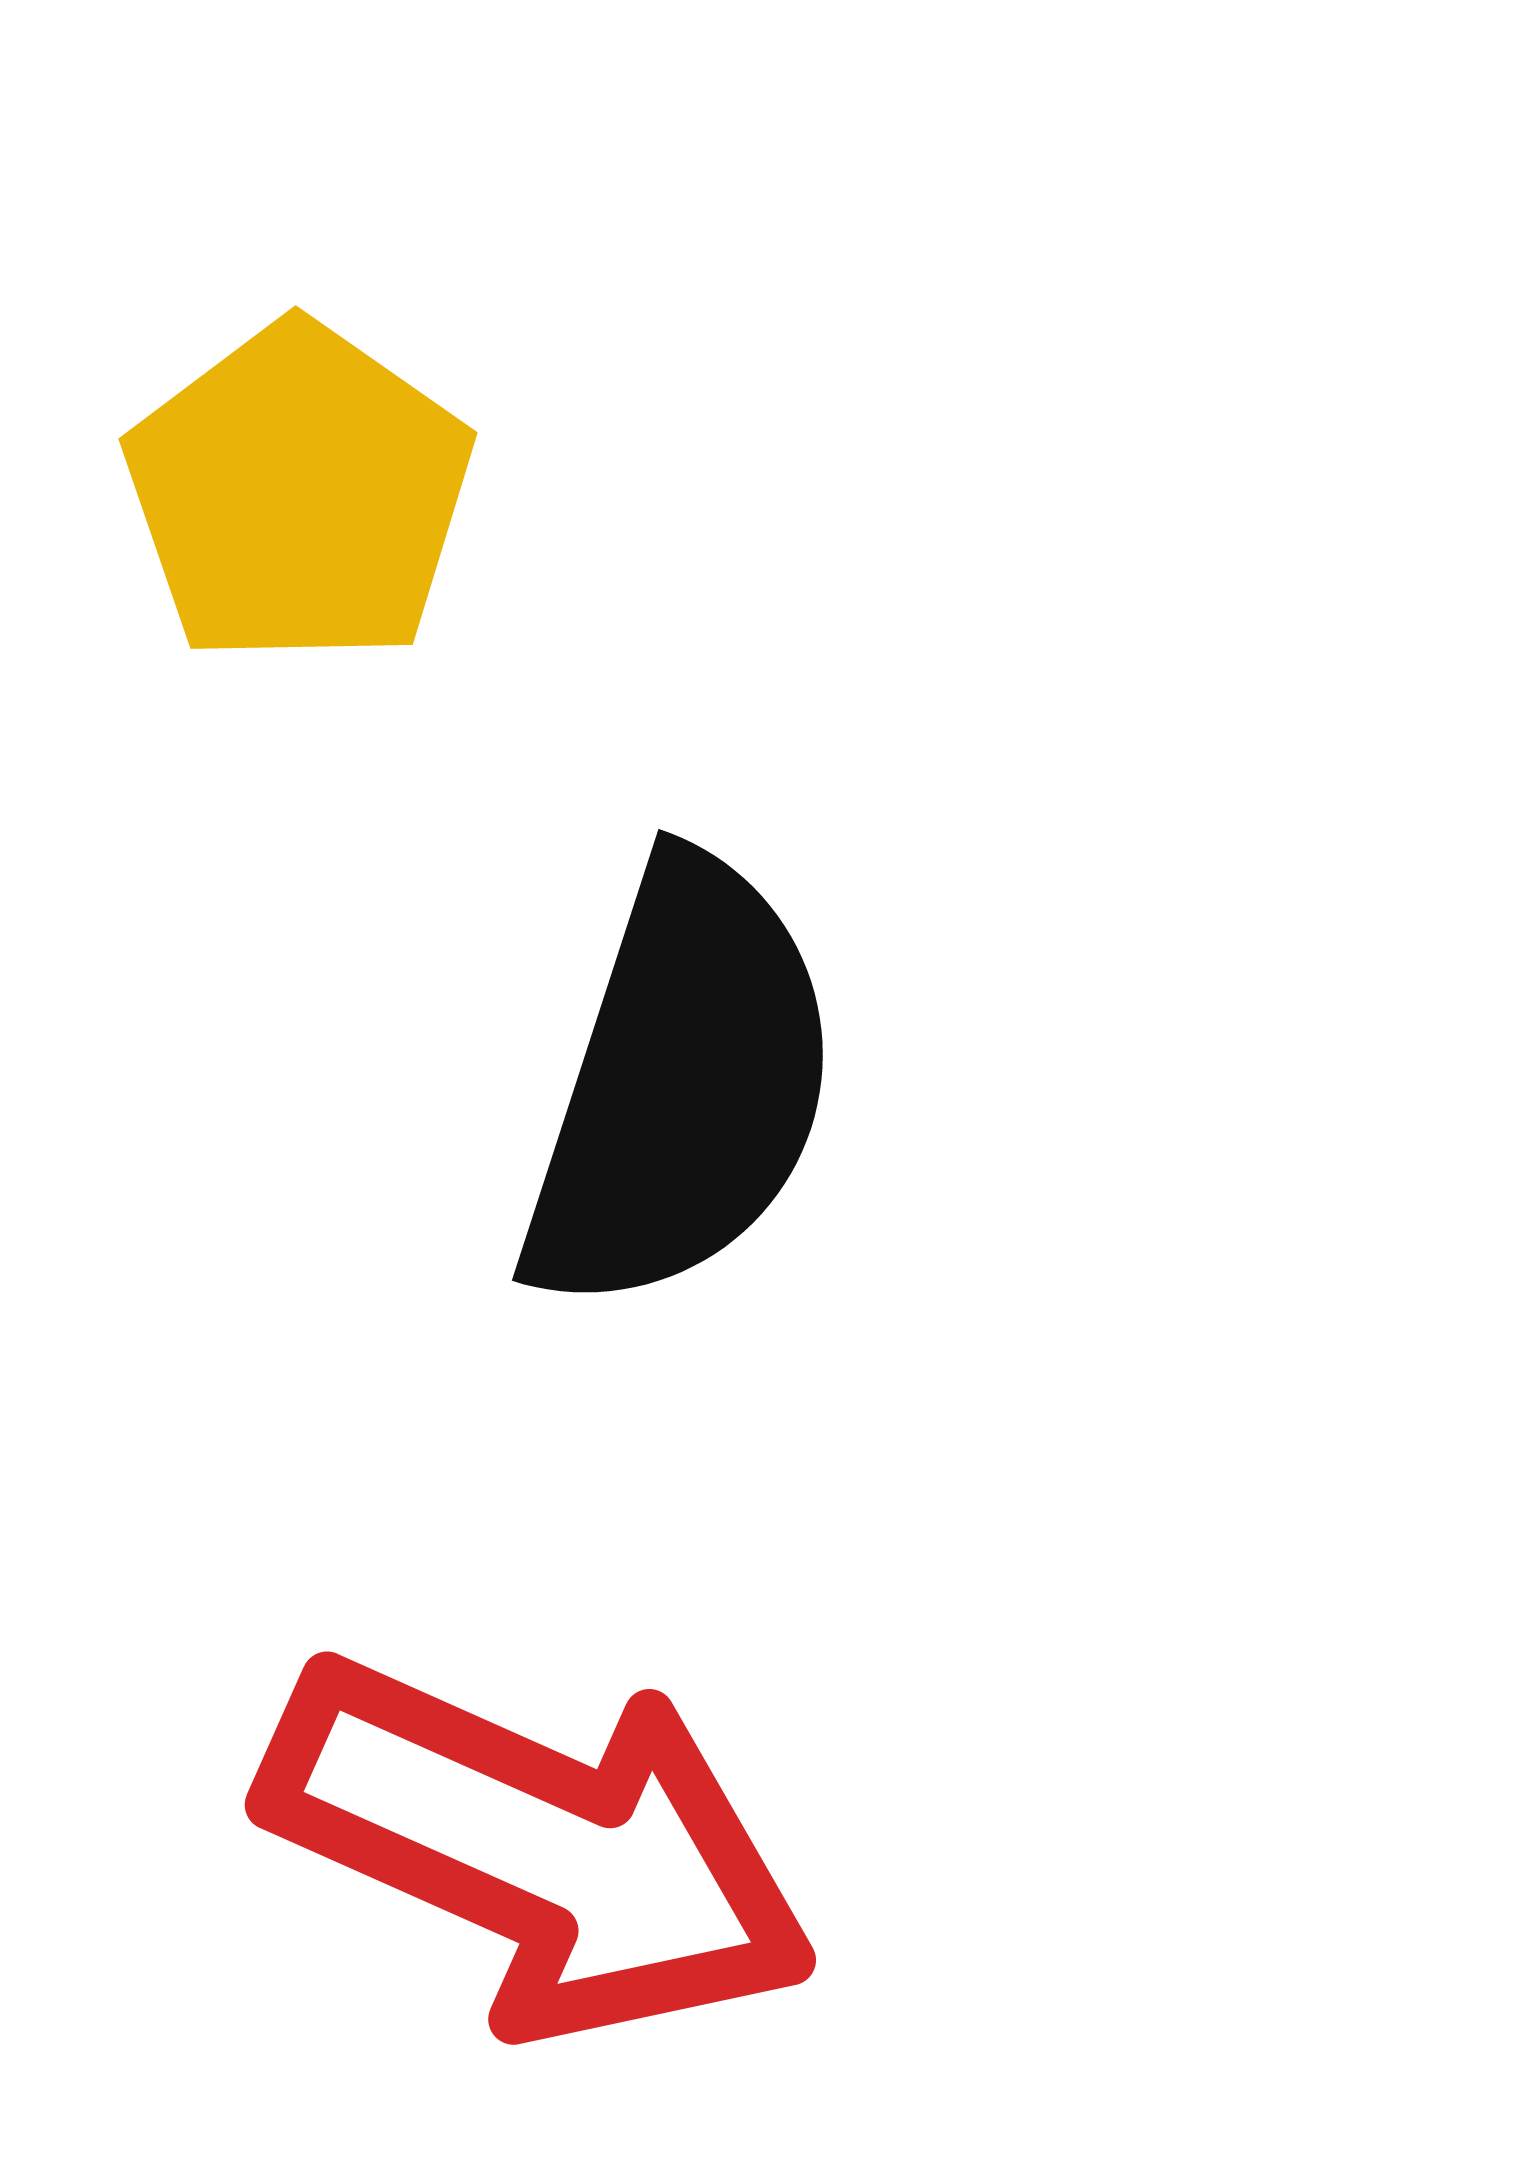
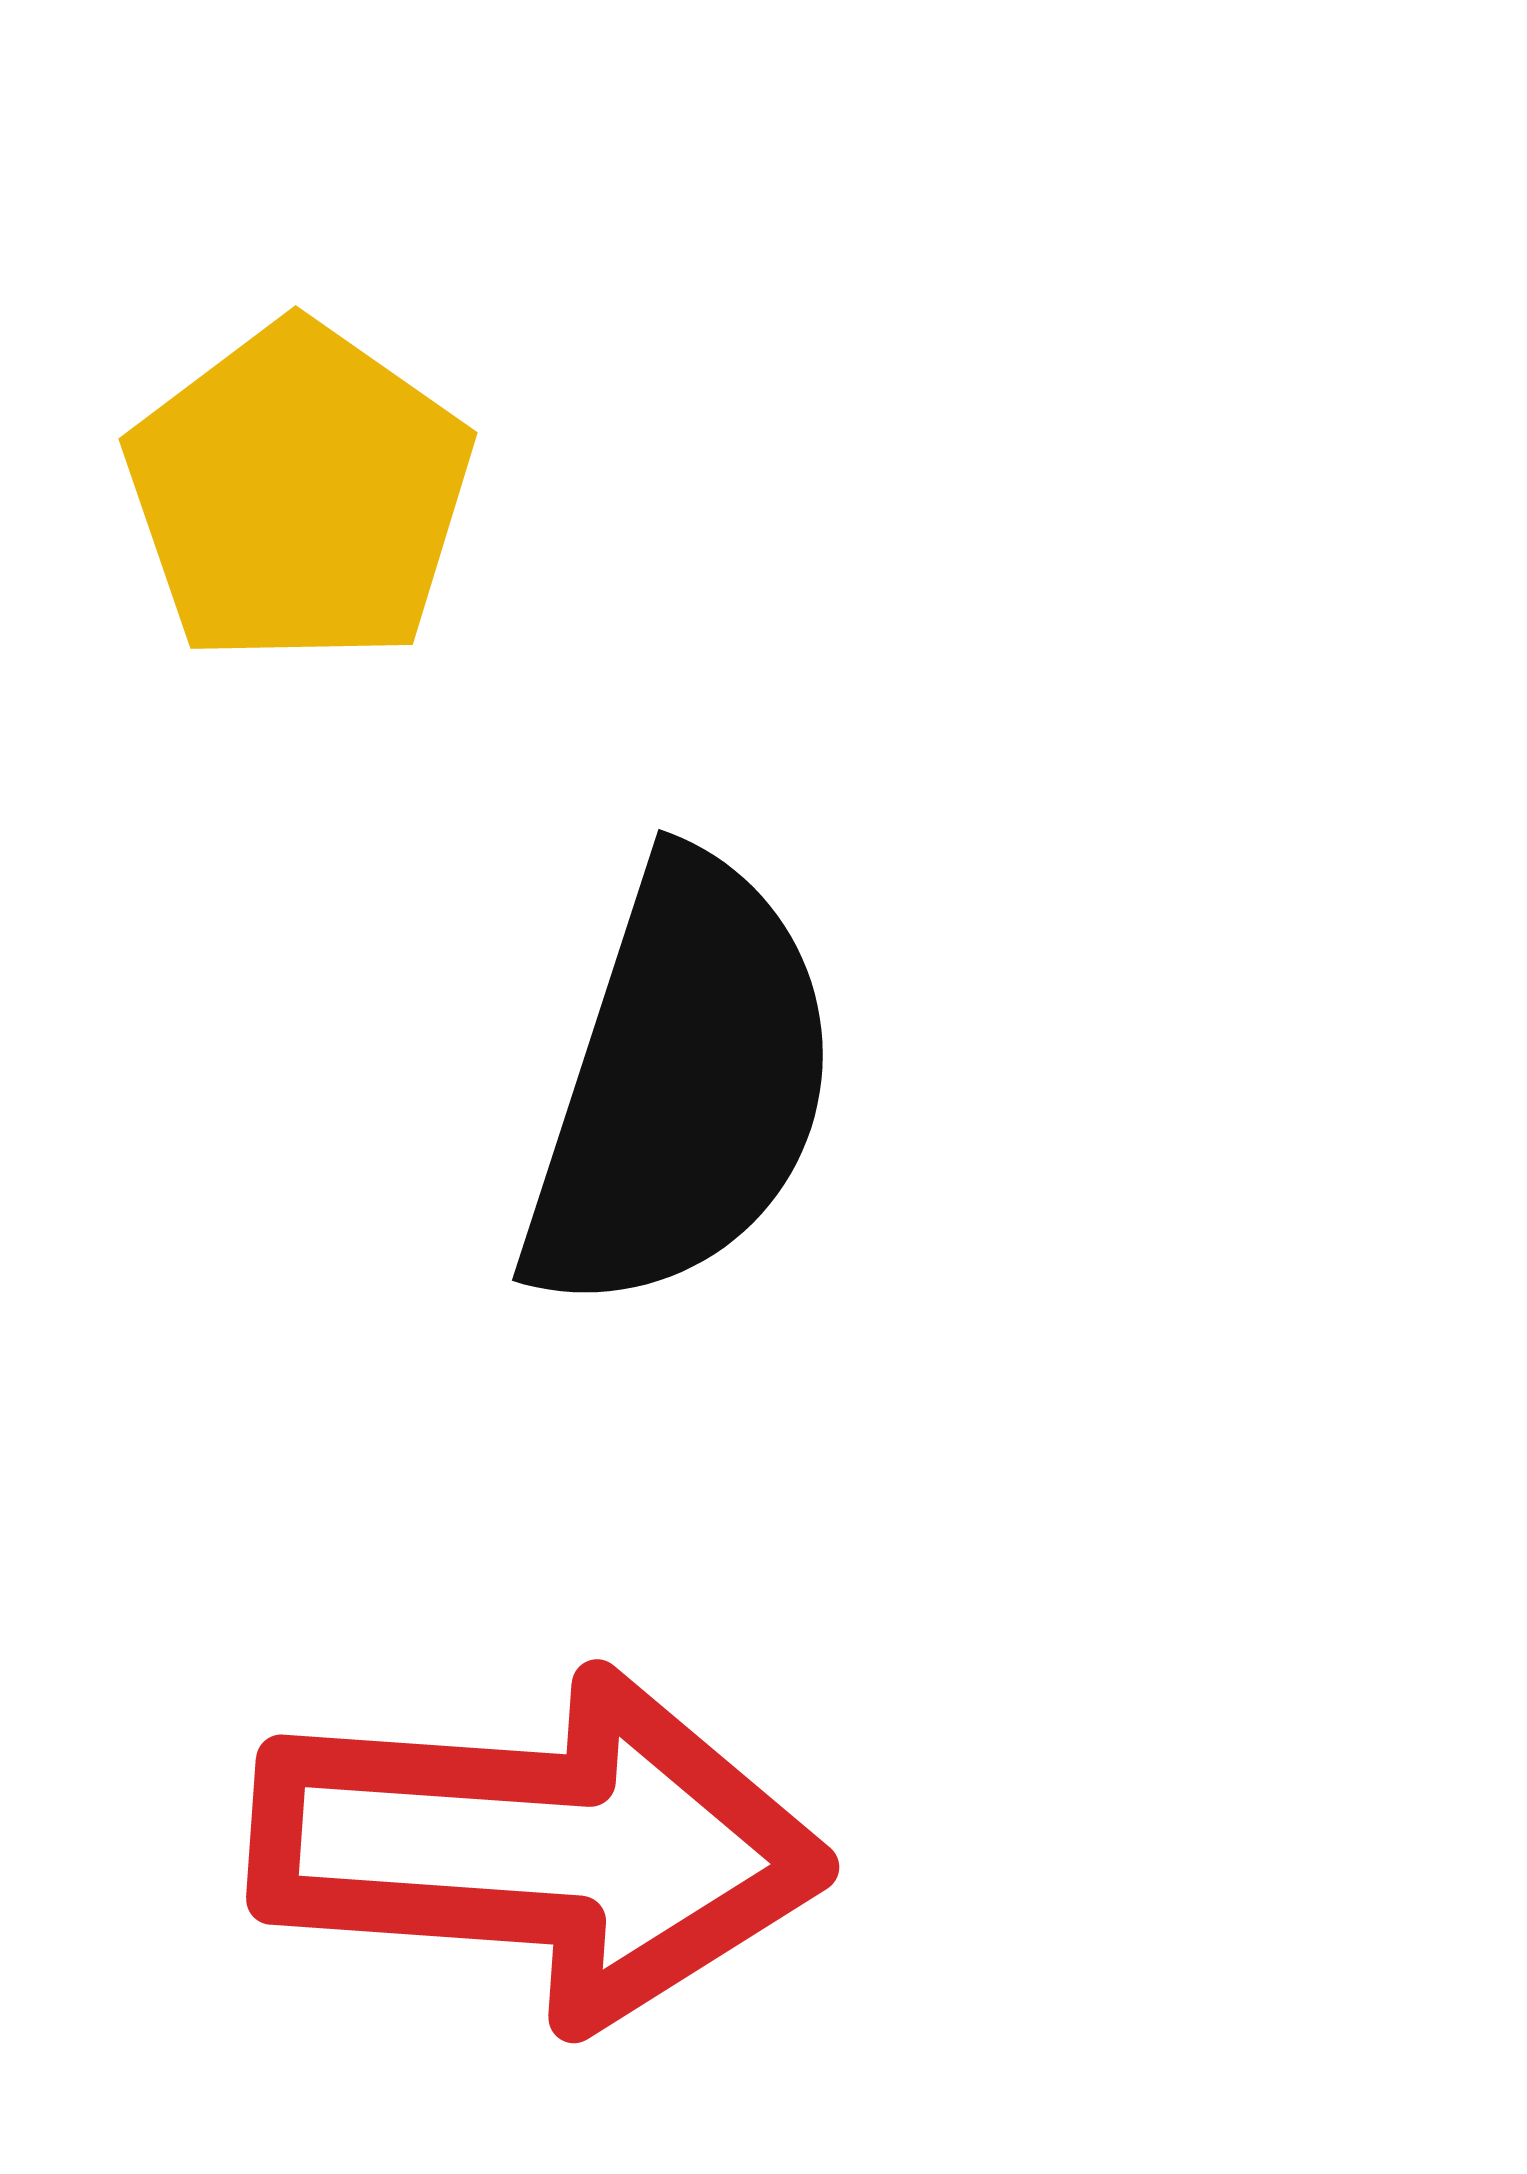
red arrow: rotated 20 degrees counterclockwise
